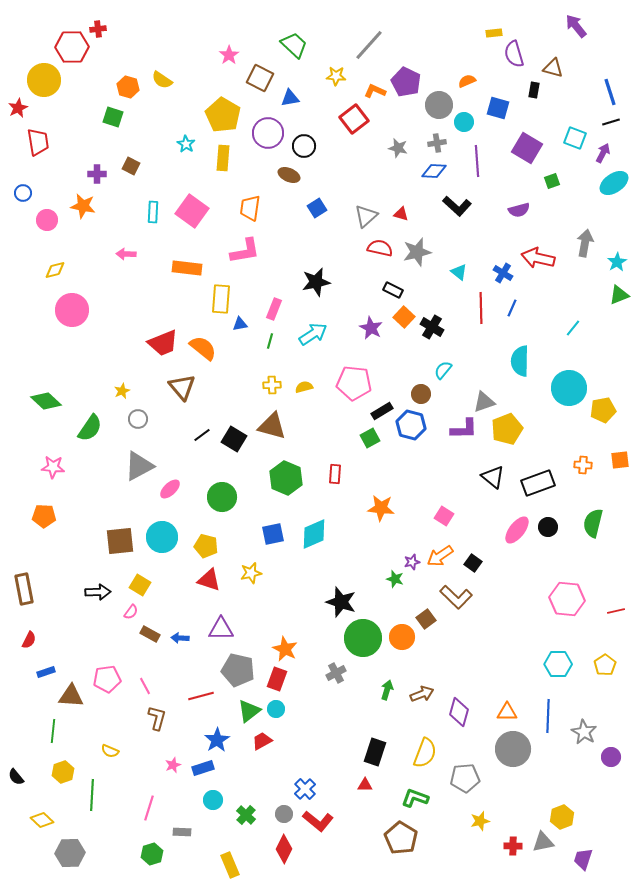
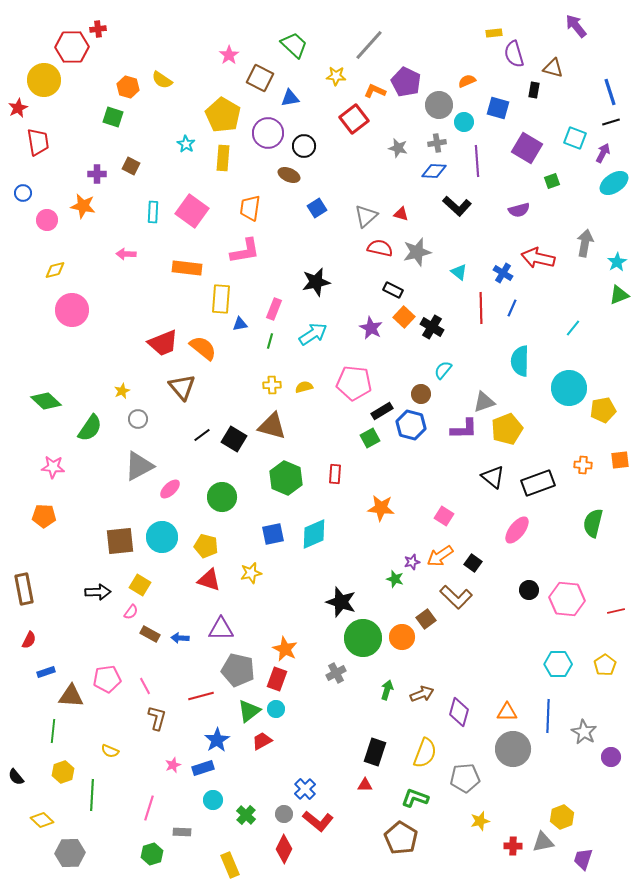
black circle at (548, 527): moved 19 px left, 63 px down
